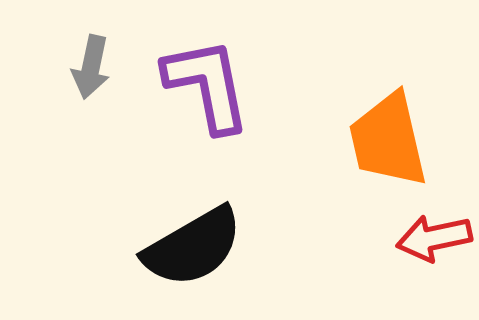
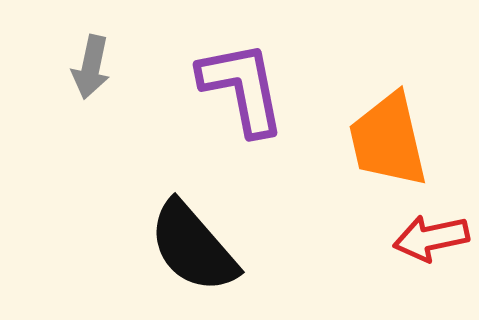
purple L-shape: moved 35 px right, 3 px down
red arrow: moved 3 px left
black semicircle: rotated 79 degrees clockwise
